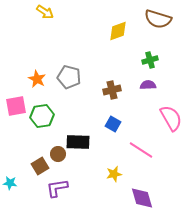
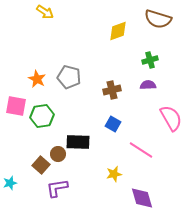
pink square: rotated 20 degrees clockwise
brown square: moved 1 px right, 1 px up; rotated 18 degrees counterclockwise
cyan star: rotated 24 degrees counterclockwise
